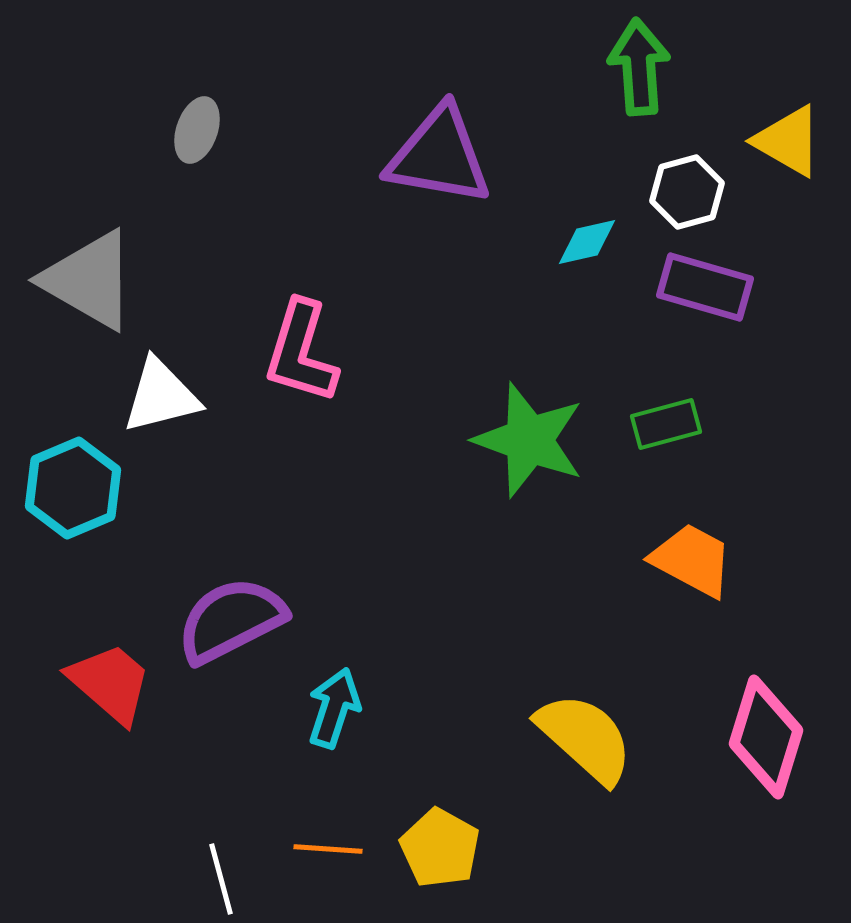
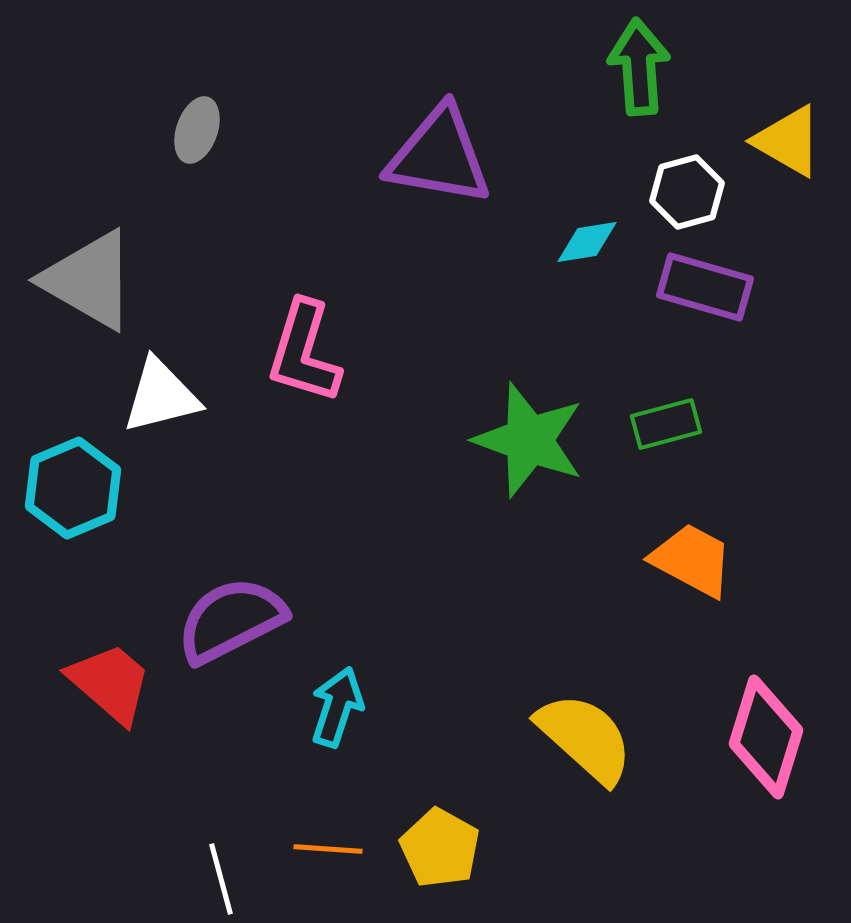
cyan diamond: rotated 4 degrees clockwise
pink L-shape: moved 3 px right
cyan arrow: moved 3 px right, 1 px up
